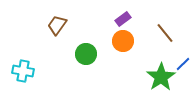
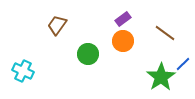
brown line: rotated 15 degrees counterclockwise
green circle: moved 2 px right
cyan cross: rotated 15 degrees clockwise
